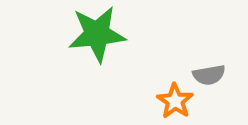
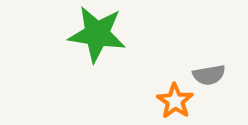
green star: rotated 14 degrees clockwise
